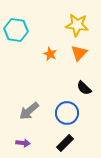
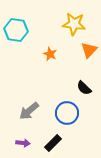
yellow star: moved 3 px left, 1 px up
orange triangle: moved 10 px right, 3 px up
black rectangle: moved 12 px left
